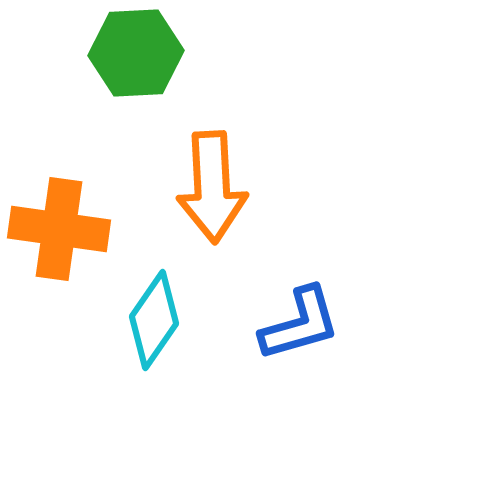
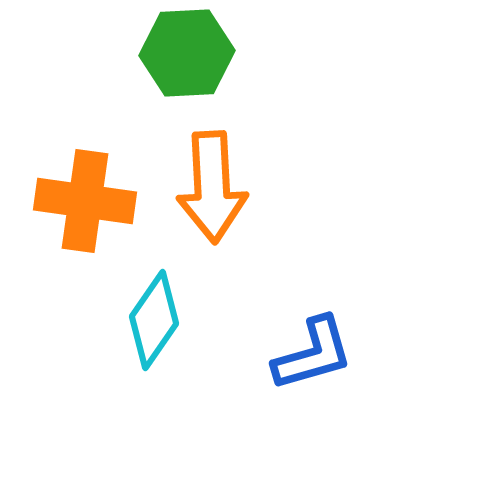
green hexagon: moved 51 px right
orange cross: moved 26 px right, 28 px up
blue L-shape: moved 13 px right, 30 px down
